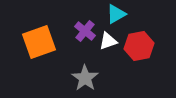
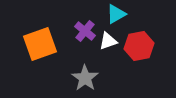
orange square: moved 1 px right, 2 px down
